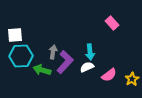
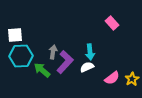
green arrow: rotated 24 degrees clockwise
pink semicircle: moved 3 px right, 3 px down
